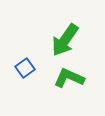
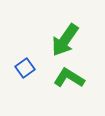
green L-shape: rotated 8 degrees clockwise
